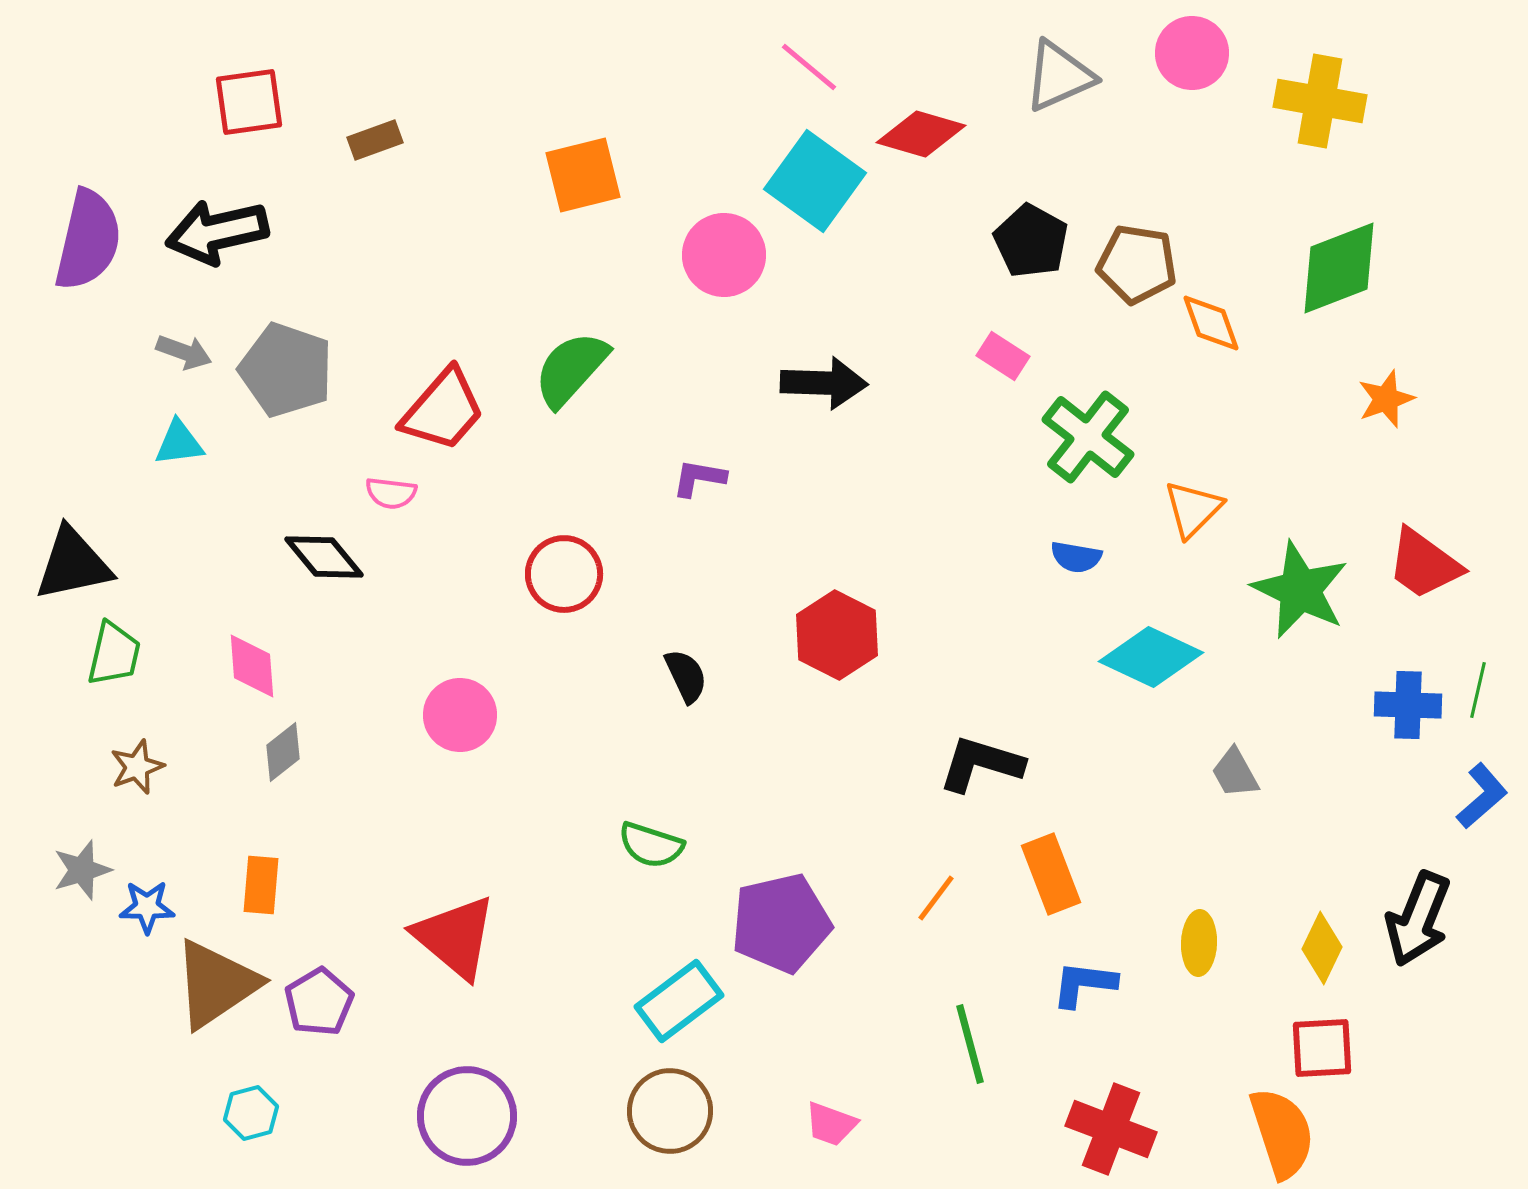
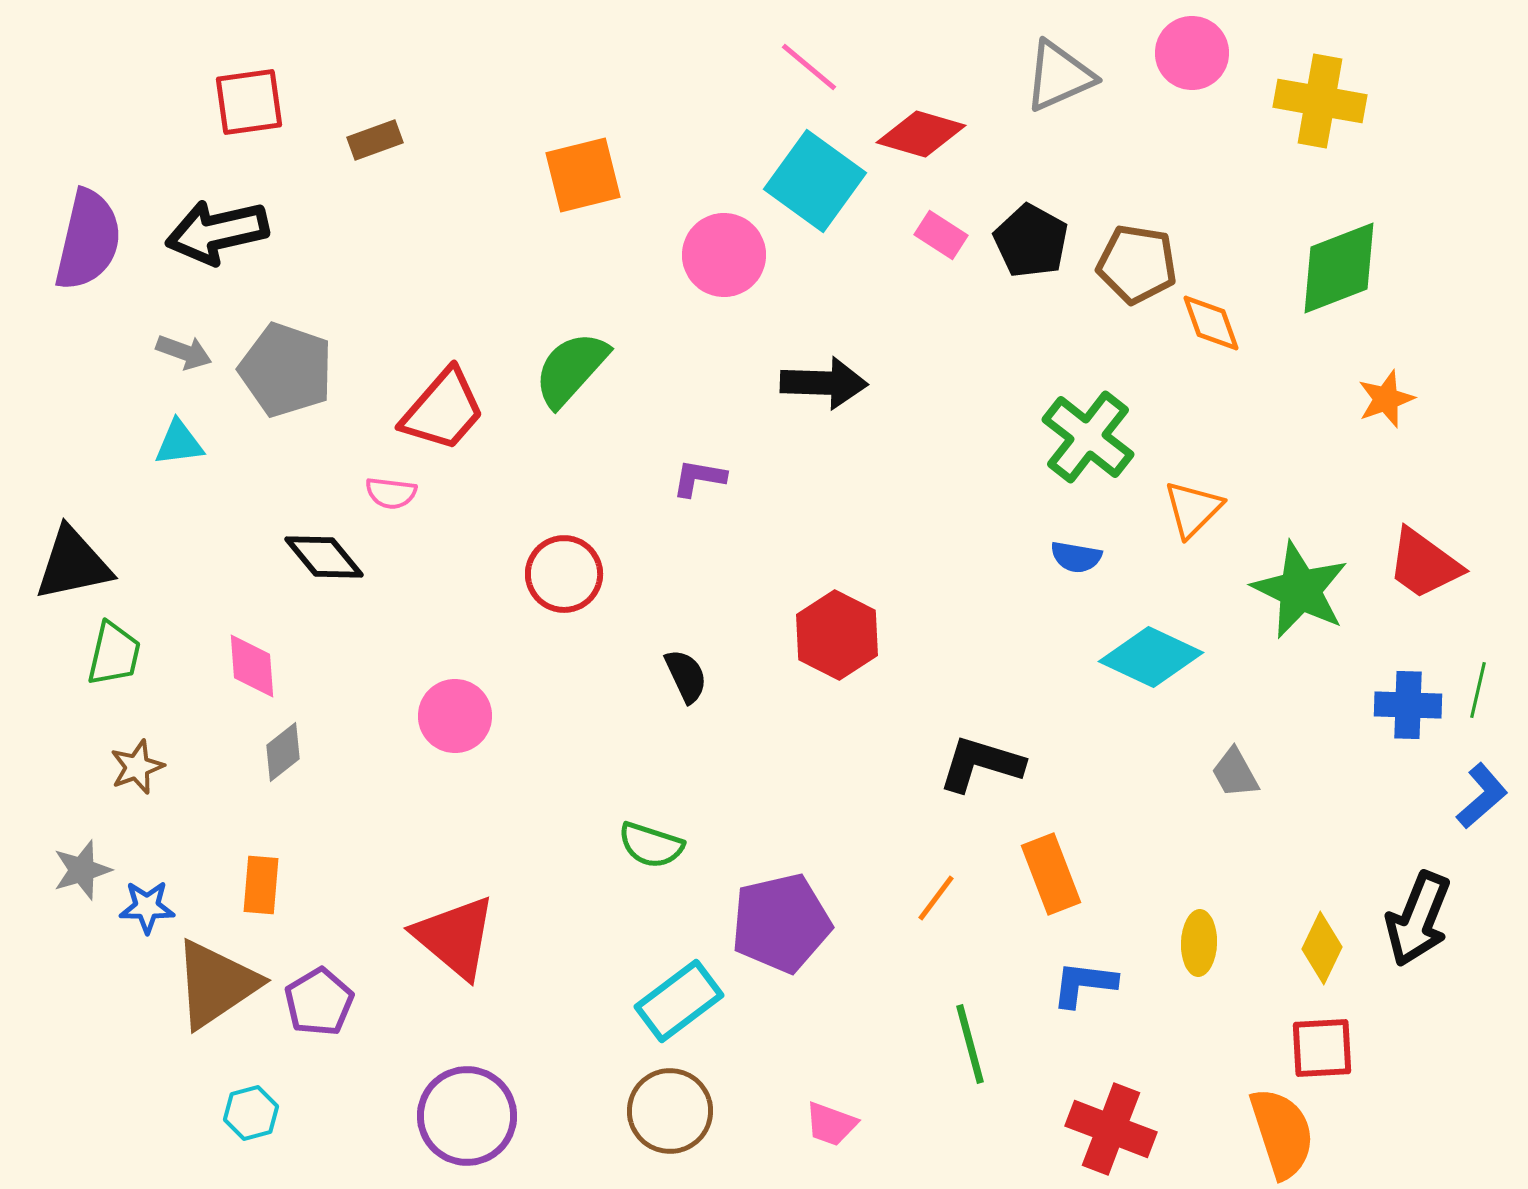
pink rectangle at (1003, 356): moved 62 px left, 121 px up
pink circle at (460, 715): moved 5 px left, 1 px down
